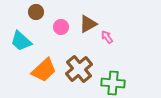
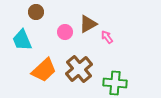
pink circle: moved 4 px right, 5 px down
cyan trapezoid: moved 1 px right, 1 px up; rotated 25 degrees clockwise
green cross: moved 2 px right
